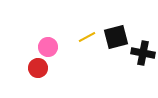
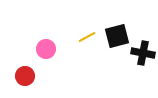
black square: moved 1 px right, 1 px up
pink circle: moved 2 px left, 2 px down
red circle: moved 13 px left, 8 px down
